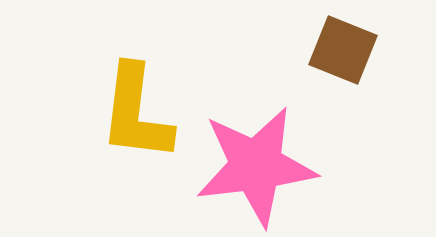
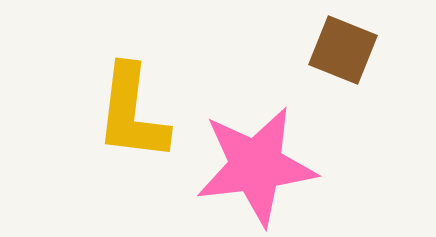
yellow L-shape: moved 4 px left
